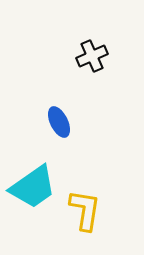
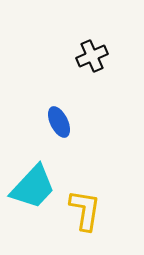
cyan trapezoid: rotated 12 degrees counterclockwise
